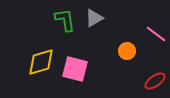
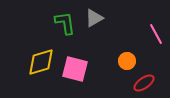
green L-shape: moved 3 px down
pink line: rotated 25 degrees clockwise
orange circle: moved 10 px down
red ellipse: moved 11 px left, 2 px down
